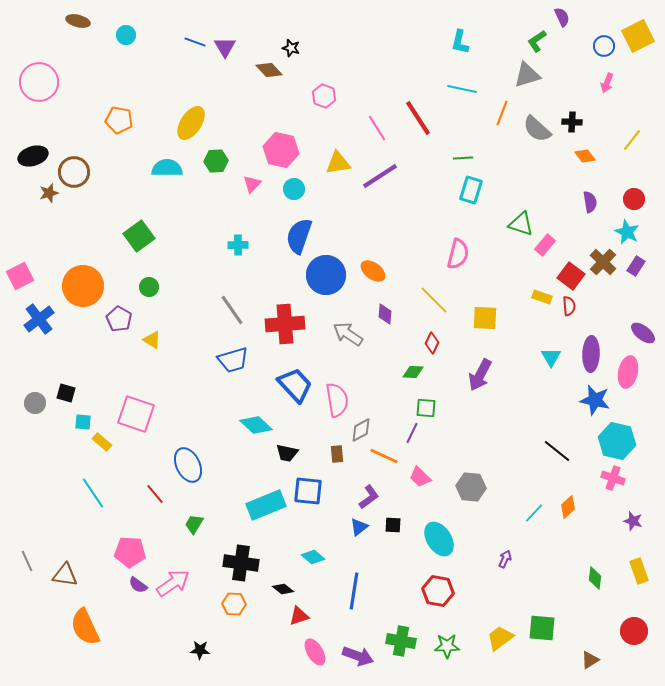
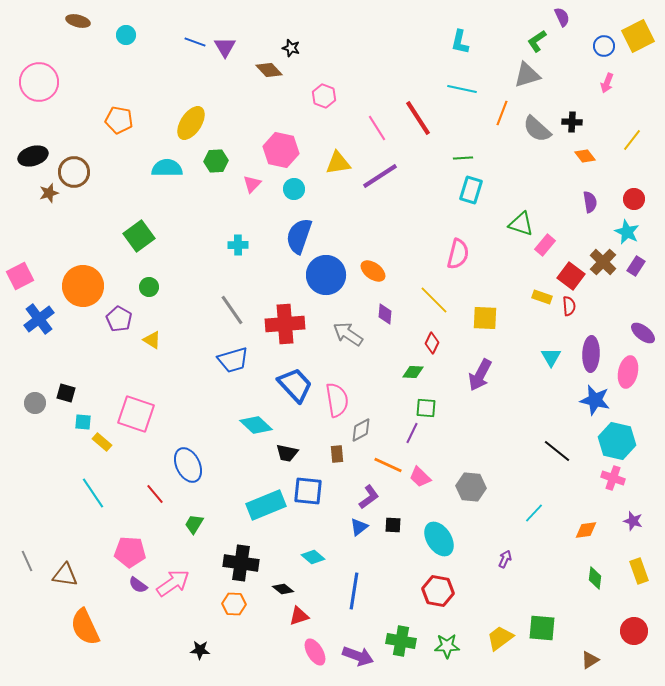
orange line at (384, 456): moved 4 px right, 9 px down
orange diamond at (568, 507): moved 18 px right, 23 px down; rotated 35 degrees clockwise
